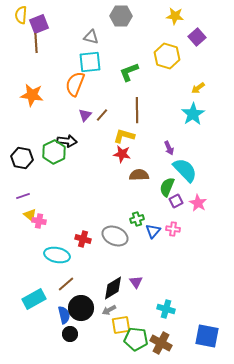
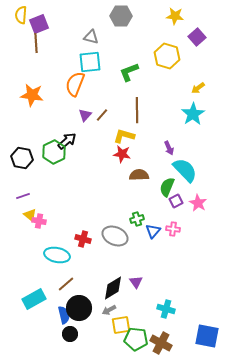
black arrow at (67, 141): rotated 48 degrees counterclockwise
black circle at (81, 308): moved 2 px left
